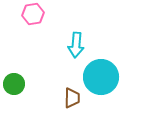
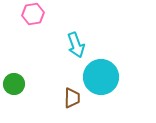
cyan arrow: rotated 25 degrees counterclockwise
